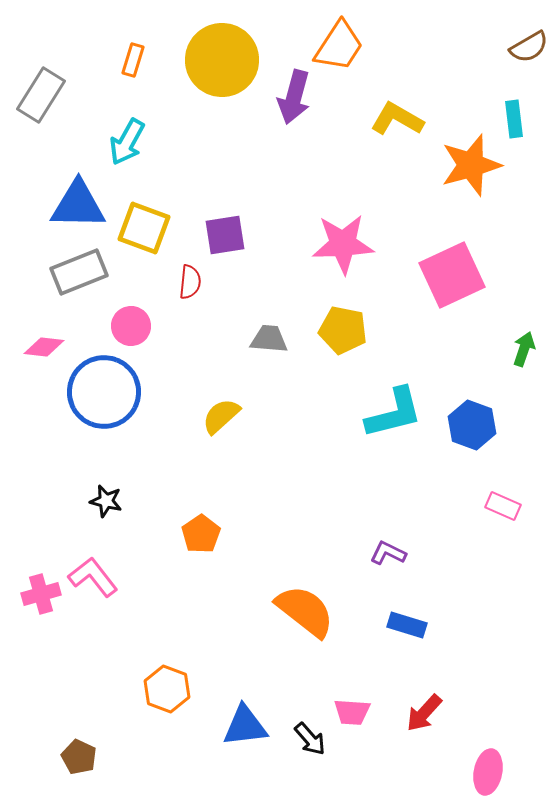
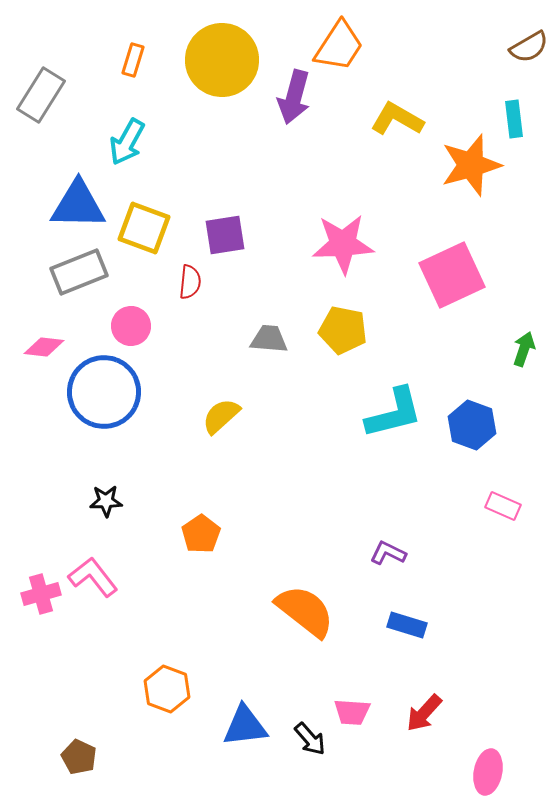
black star at (106, 501): rotated 16 degrees counterclockwise
